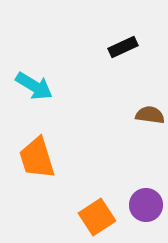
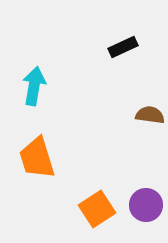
cyan arrow: rotated 111 degrees counterclockwise
orange square: moved 8 px up
